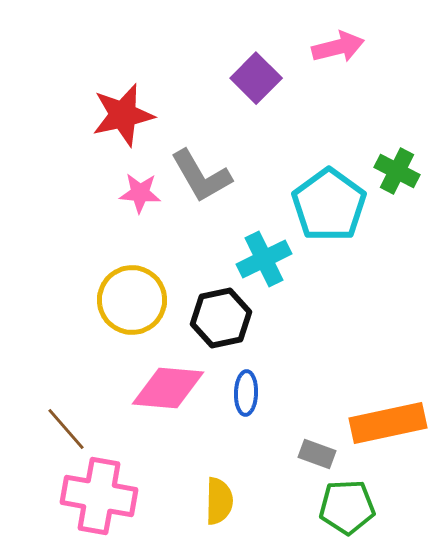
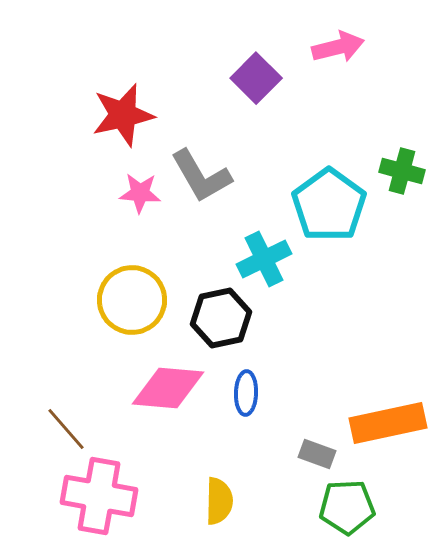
green cross: moved 5 px right; rotated 12 degrees counterclockwise
